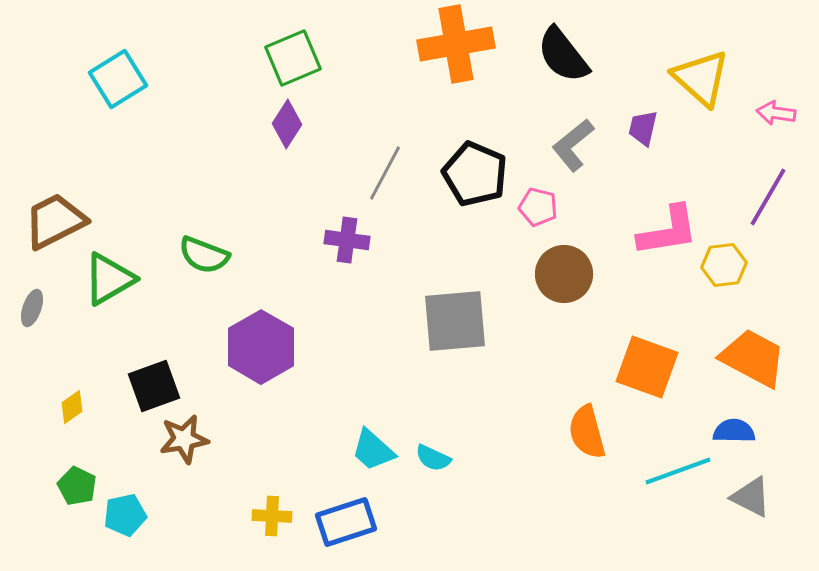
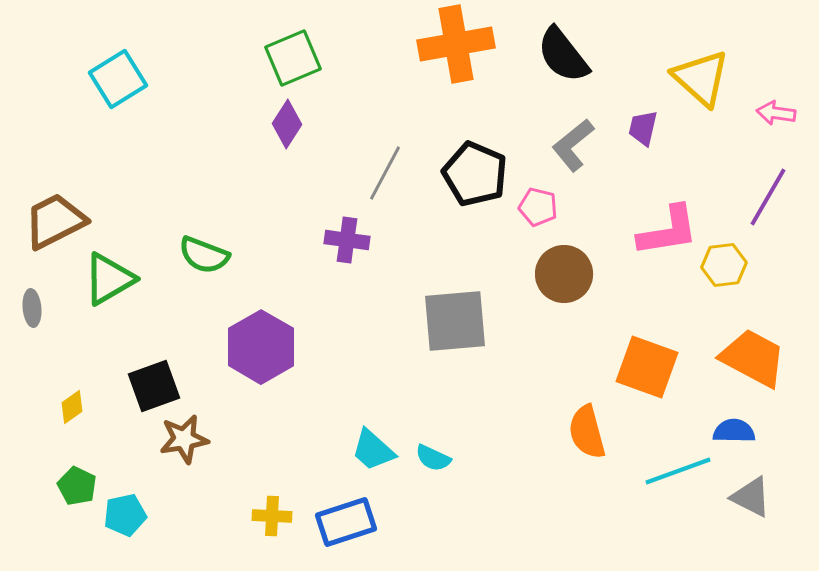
gray ellipse: rotated 24 degrees counterclockwise
